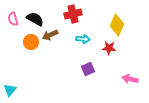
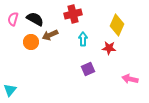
pink semicircle: rotated 32 degrees clockwise
cyan arrow: rotated 96 degrees counterclockwise
